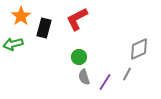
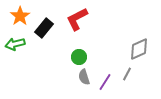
orange star: moved 1 px left
black rectangle: rotated 24 degrees clockwise
green arrow: moved 2 px right
